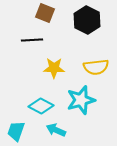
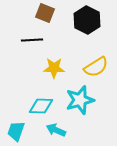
yellow semicircle: rotated 25 degrees counterclockwise
cyan star: moved 1 px left
cyan diamond: rotated 25 degrees counterclockwise
